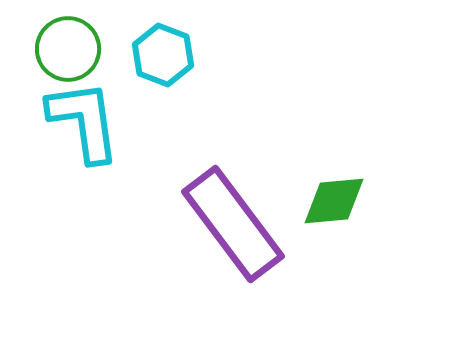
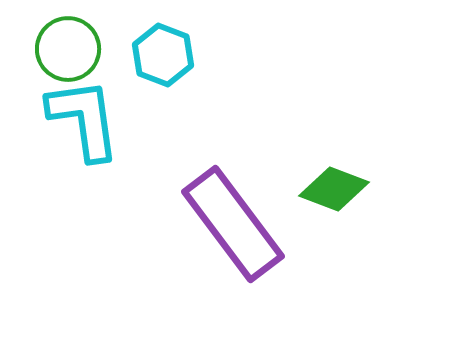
cyan L-shape: moved 2 px up
green diamond: moved 12 px up; rotated 26 degrees clockwise
